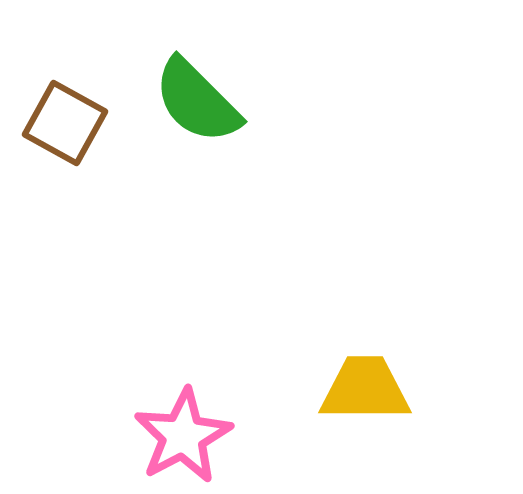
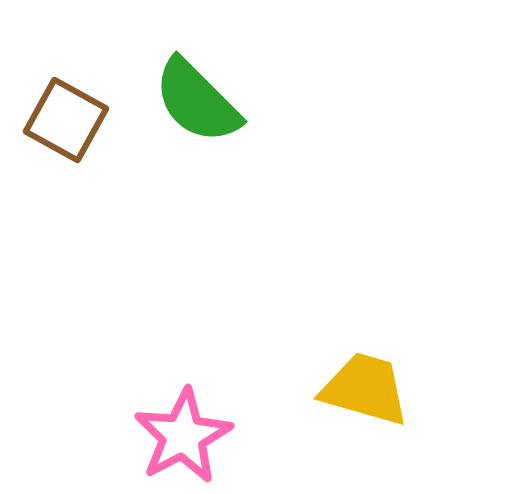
brown square: moved 1 px right, 3 px up
yellow trapezoid: rotated 16 degrees clockwise
